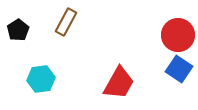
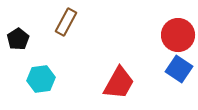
black pentagon: moved 9 px down
